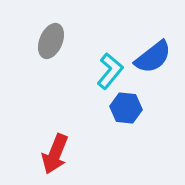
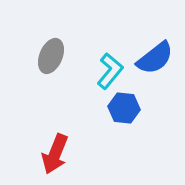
gray ellipse: moved 15 px down
blue semicircle: moved 2 px right, 1 px down
blue hexagon: moved 2 px left
